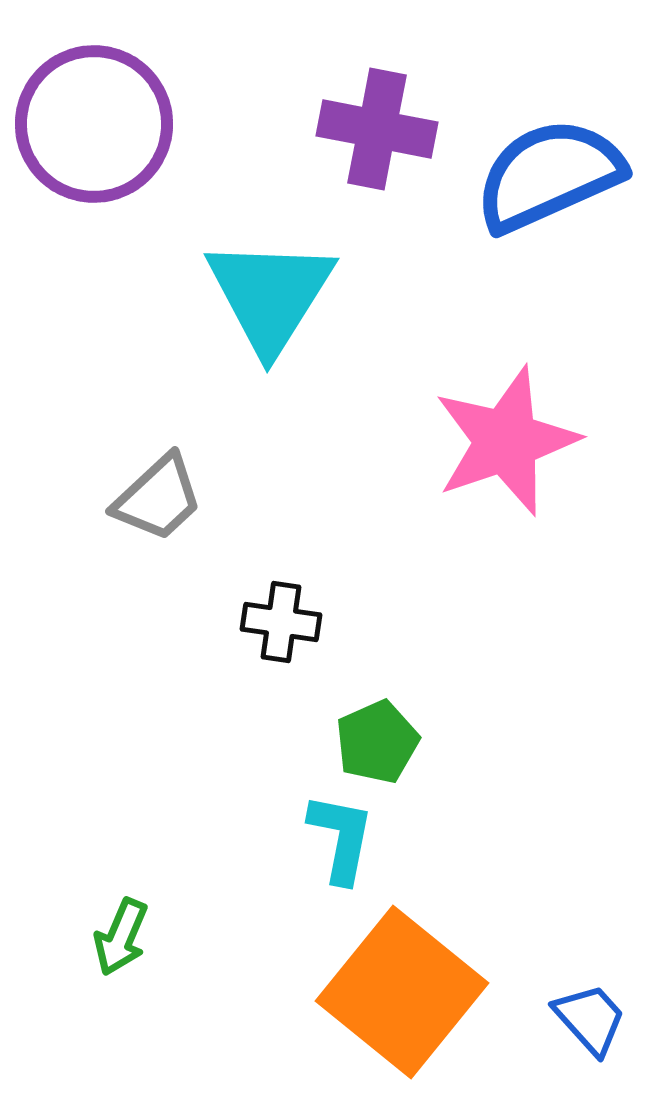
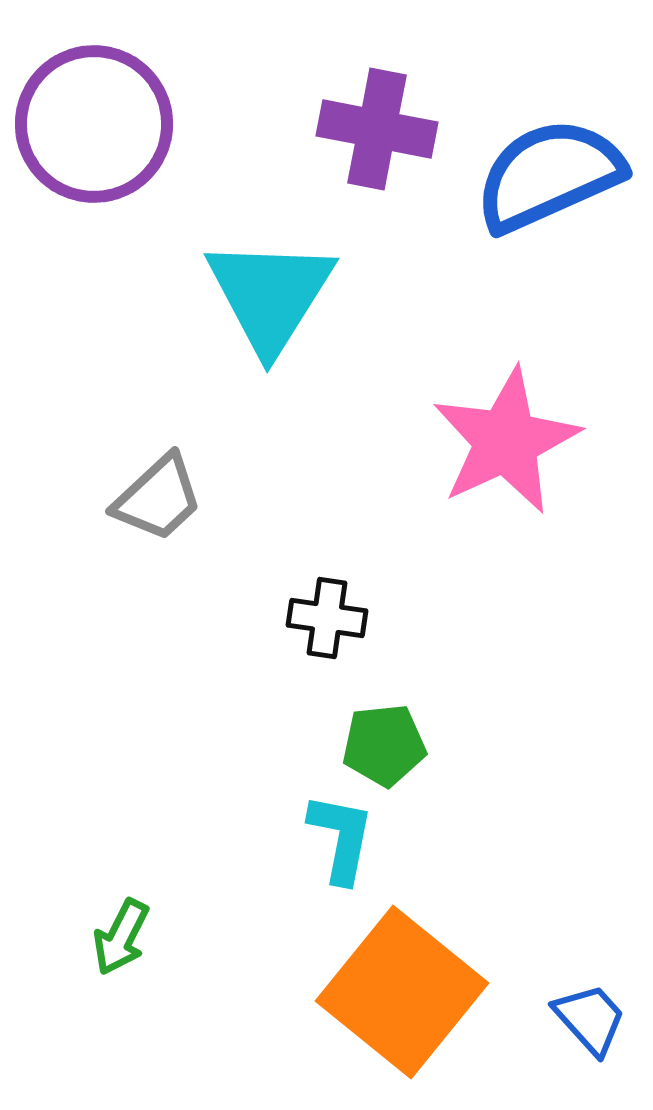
pink star: rotated 6 degrees counterclockwise
black cross: moved 46 px right, 4 px up
green pentagon: moved 7 px right, 3 px down; rotated 18 degrees clockwise
green arrow: rotated 4 degrees clockwise
